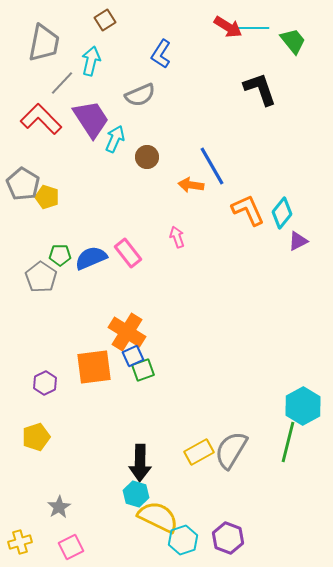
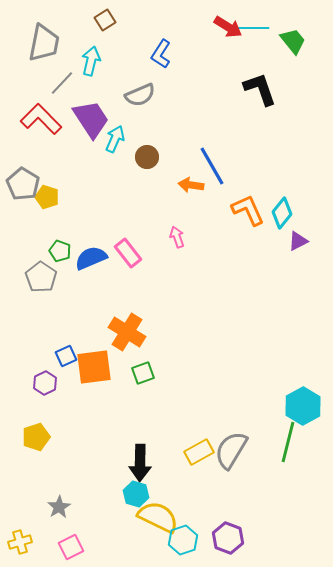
green pentagon at (60, 255): moved 4 px up; rotated 20 degrees clockwise
blue square at (133, 356): moved 67 px left
green square at (143, 370): moved 3 px down
